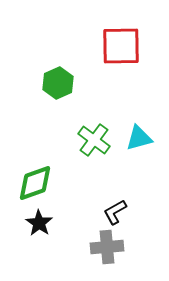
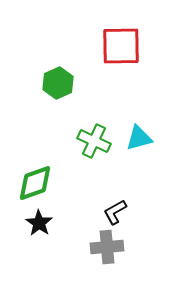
green cross: moved 1 px down; rotated 12 degrees counterclockwise
